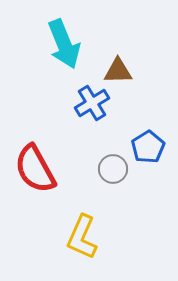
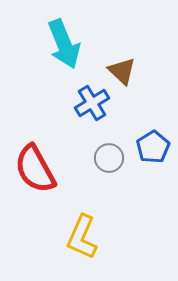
brown triangle: moved 4 px right; rotated 44 degrees clockwise
blue pentagon: moved 5 px right
gray circle: moved 4 px left, 11 px up
